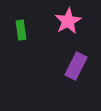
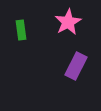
pink star: moved 1 px down
